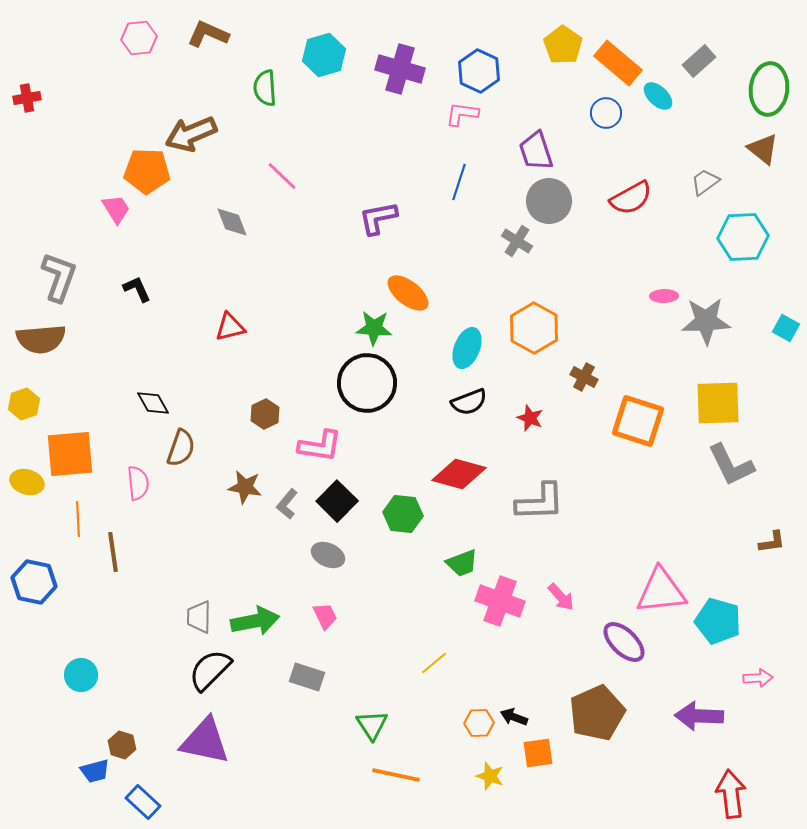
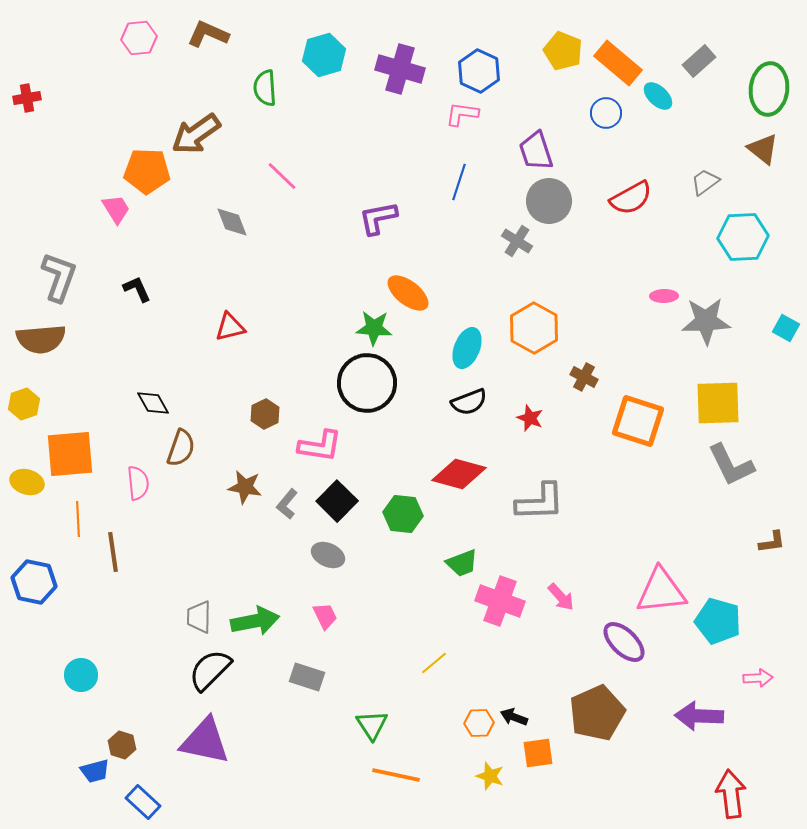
yellow pentagon at (563, 45): moved 6 px down; rotated 12 degrees counterclockwise
brown arrow at (191, 134): moved 5 px right; rotated 12 degrees counterclockwise
